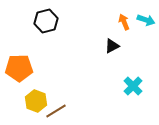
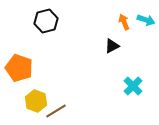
orange pentagon: rotated 20 degrees clockwise
